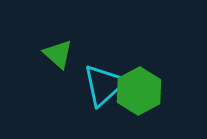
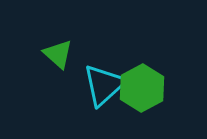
green hexagon: moved 3 px right, 3 px up
